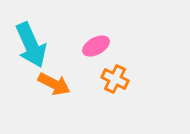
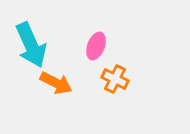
pink ellipse: rotated 40 degrees counterclockwise
orange arrow: moved 2 px right, 1 px up
